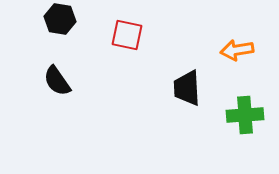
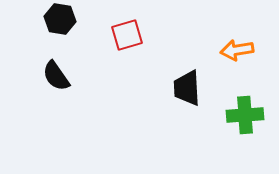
red square: rotated 28 degrees counterclockwise
black semicircle: moved 1 px left, 5 px up
